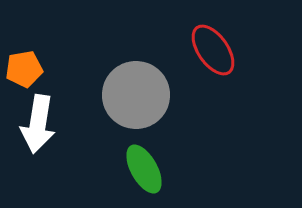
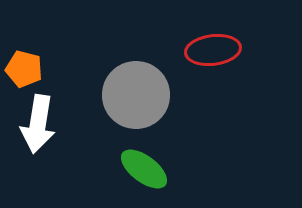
red ellipse: rotated 62 degrees counterclockwise
orange pentagon: rotated 24 degrees clockwise
green ellipse: rotated 24 degrees counterclockwise
